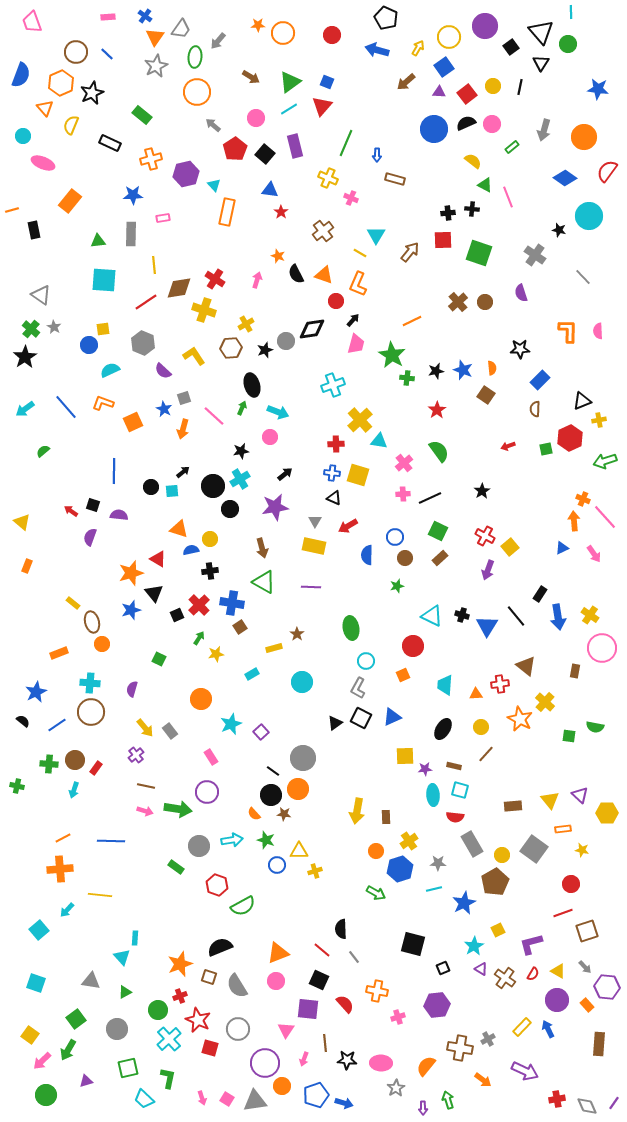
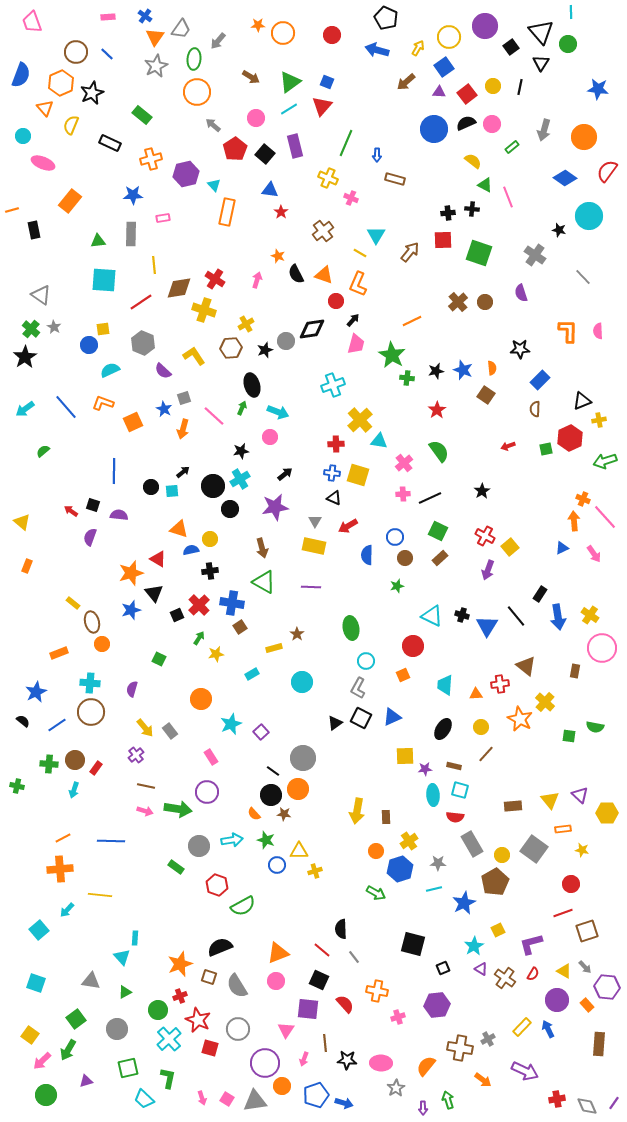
green ellipse at (195, 57): moved 1 px left, 2 px down
red line at (146, 302): moved 5 px left
yellow triangle at (558, 971): moved 6 px right
